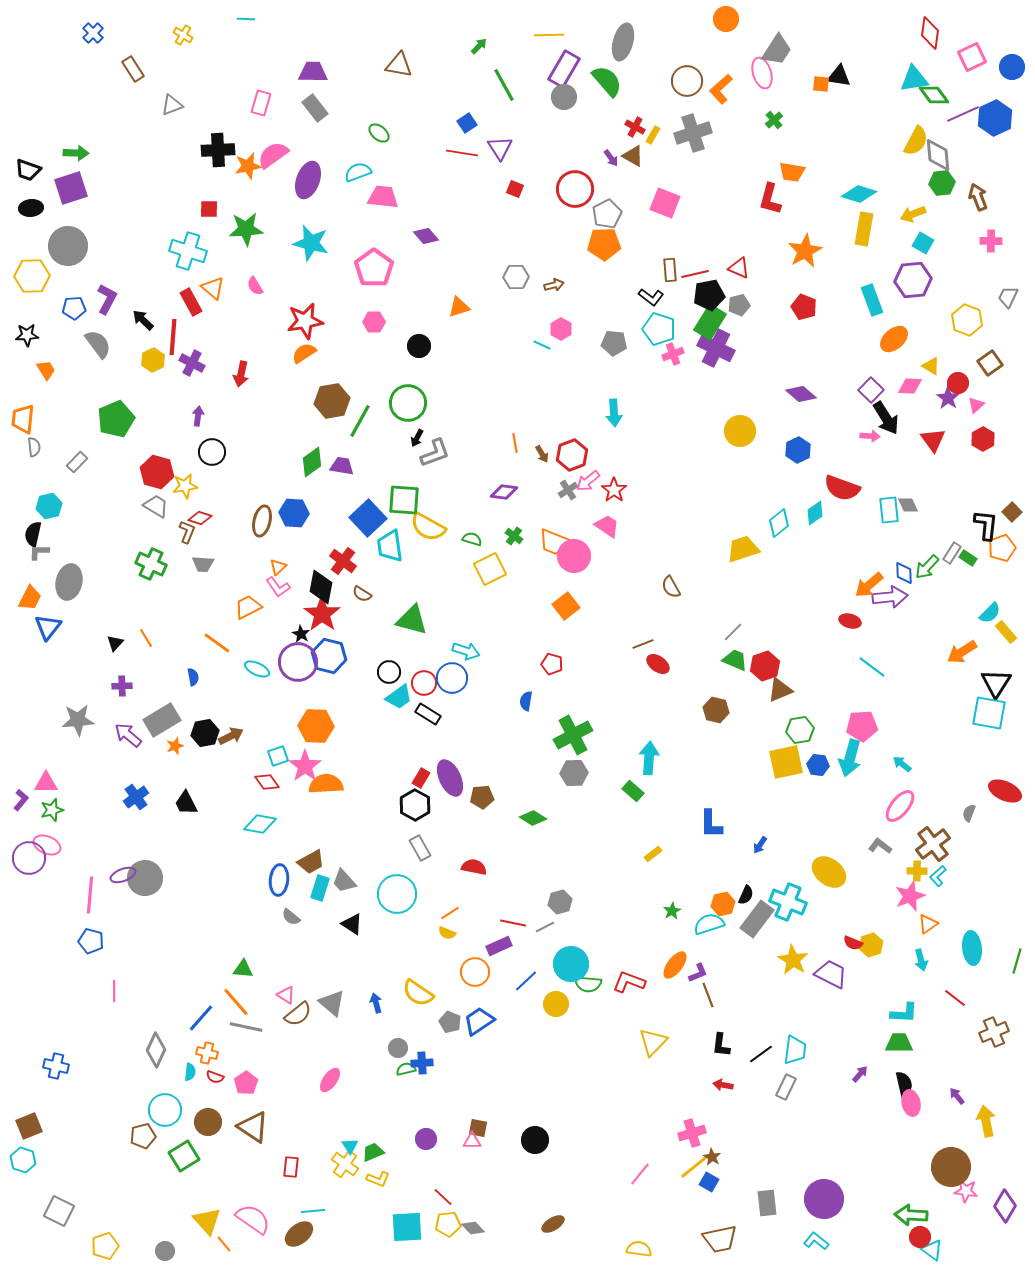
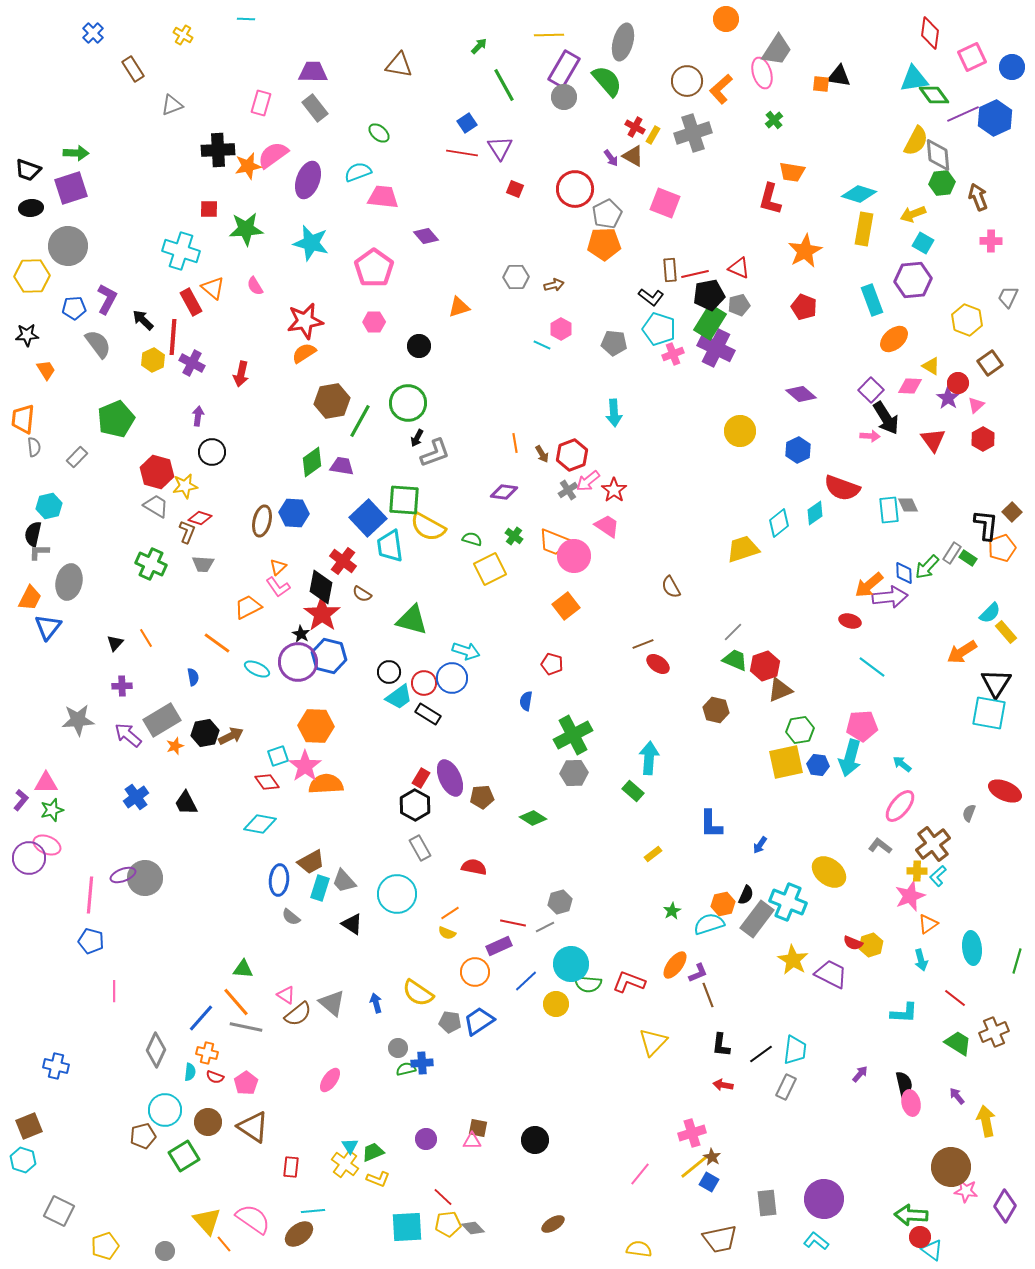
cyan cross at (188, 251): moved 7 px left
gray rectangle at (77, 462): moved 5 px up
gray pentagon at (450, 1022): rotated 15 degrees counterclockwise
green trapezoid at (899, 1043): moved 59 px right; rotated 32 degrees clockwise
